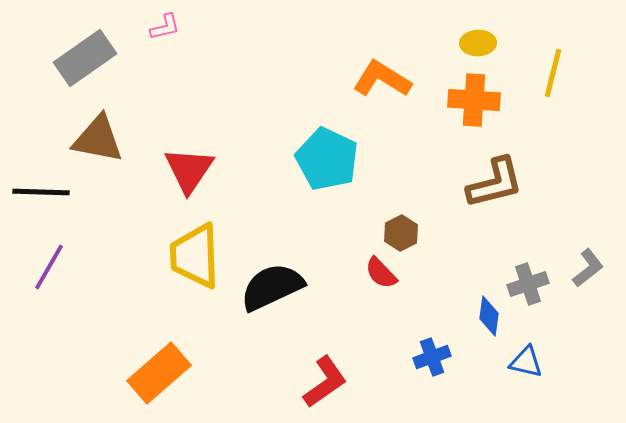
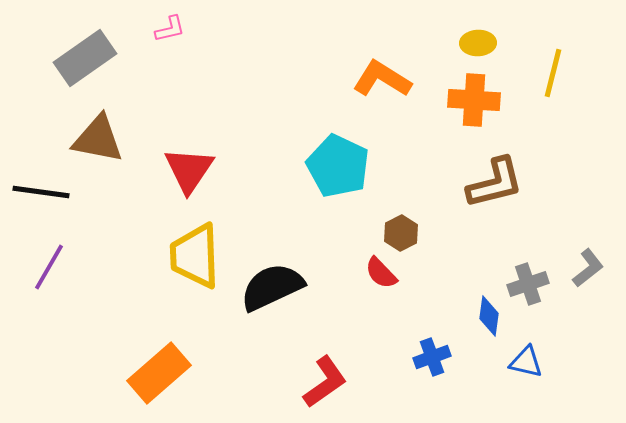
pink L-shape: moved 5 px right, 2 px down
cyan pentagon: moved 11 px right, 7 px down
black line: rotated 6 degrees clockwise
